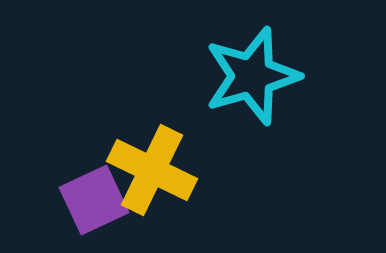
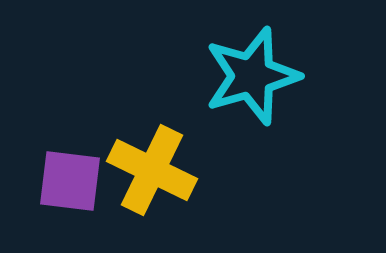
purple square: moved 24 px left, 19 px up; rotated 32 degrees clockwise
